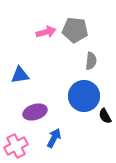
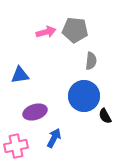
pink cross: rotated 15 degrees clockwise
